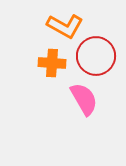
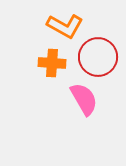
red circle: moved 2 px right, 1 px down
